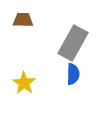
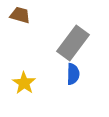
brown trapezoid: moved 3 px left, 5 px up; rotated 15 degrees clockwise
gray rectangle: rotated 8 degrees clockwise
